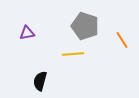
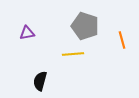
orange line: rotated 18 degrees clockwise
